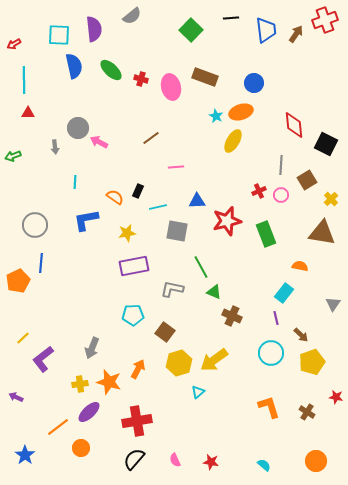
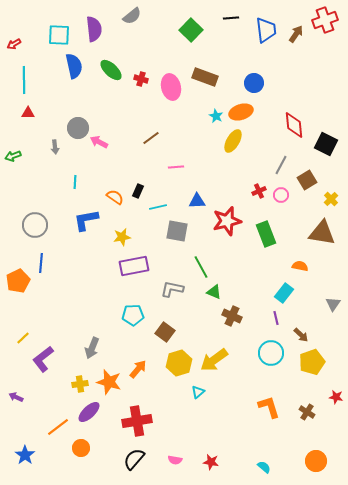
gray line at (281, 165): rotated 24 degrees clockwise
yellow star at (127, 233): moved 5 px left, 4 px down
orange arrow at (138, 369): rotated 12 degrees clockwise
pink semicircle at (175, 460): rotated 56 degrees counterclockwise
cyan semicircle at (264, 465): moved 2 px down
